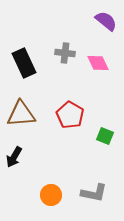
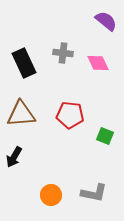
gray cross: moved 2 px left
red pentagon: rotated 24 degrees counterclockwise
